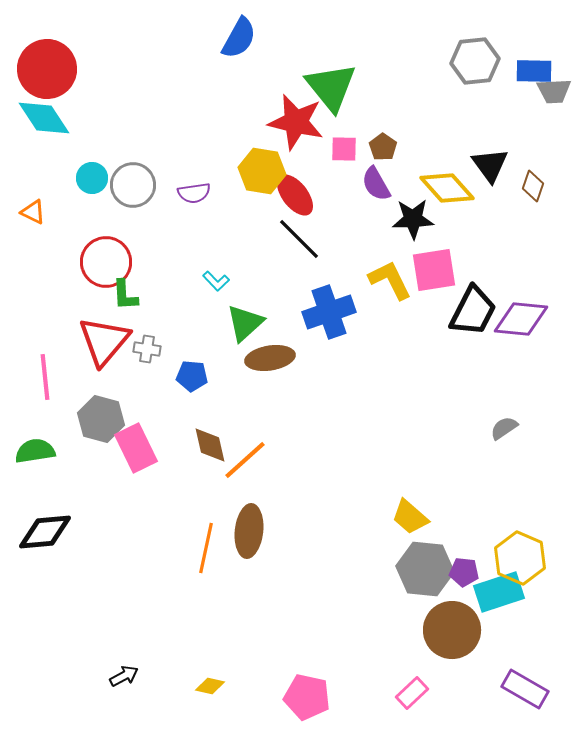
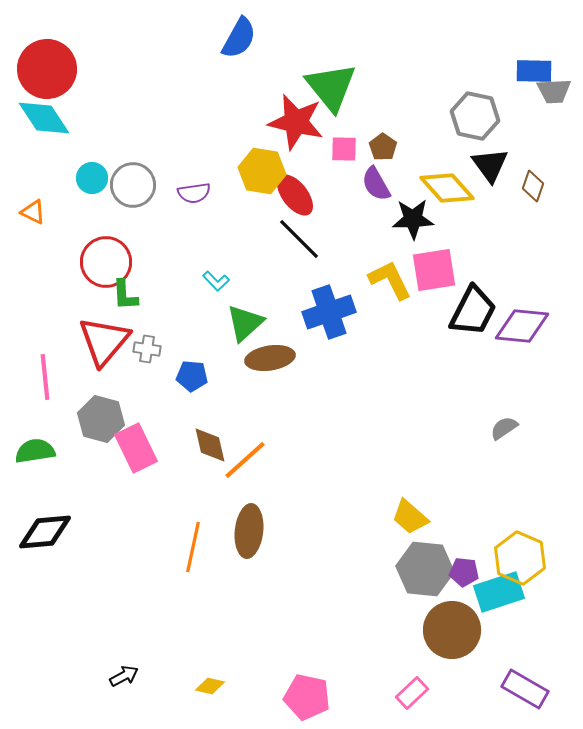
gray hexagon at (475, 61): moved 55 px down; rotated 18 degrees clockwise
purple diamond at (521, 319): moved 1 px right, 7 px down
orange line at (206, 548): moved 13 px left, 1 px up
